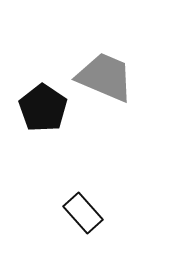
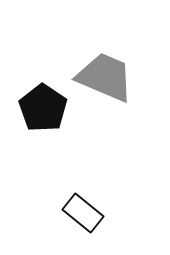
black rectangle: rotated 9 degrees counterclockwise
